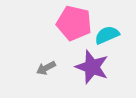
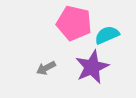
purple star: rotated 28 degrees clockwise
